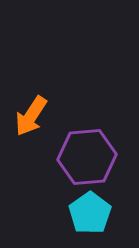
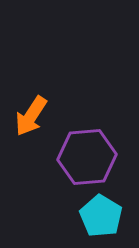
cyan pentagon: moved 11 px right, 3 px down; rotated 6 degrees counterclockwise
